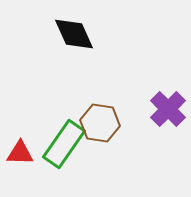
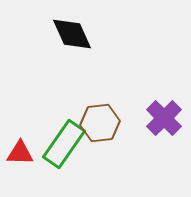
black diamond: moved 2 px left
purple cross: moved 4 px left, 9 px down
brown hexagon: rotated 15 degrees counterclockwise
